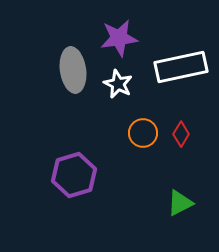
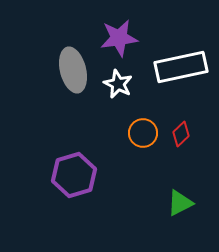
gray ellipse: rotated 6 degrees counterclockwise
red diamond: rotated 15 degrees clockwise
